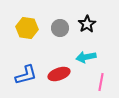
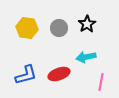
gray circle: moved 1 px left
